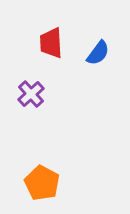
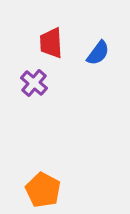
purple cross: moved 3 px right, 11 px up; rotated 8 degrees counterclockwise
orange pentagon: moved 1 px right, 7 px down
